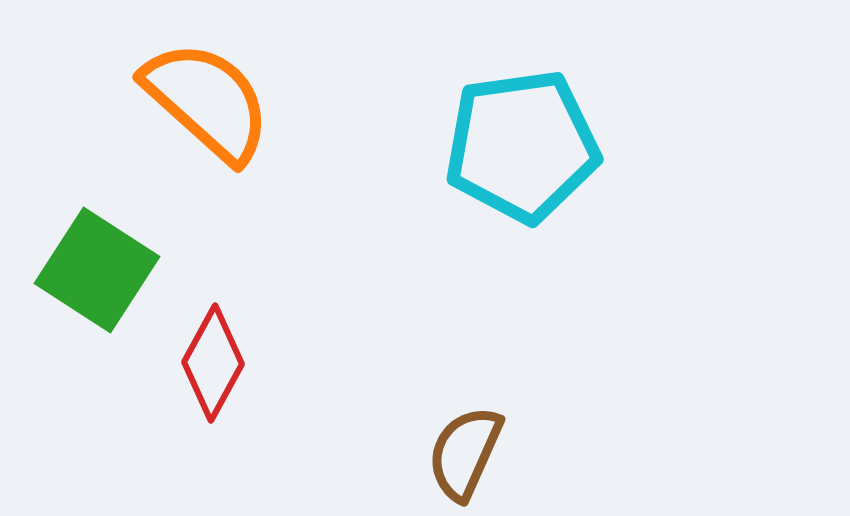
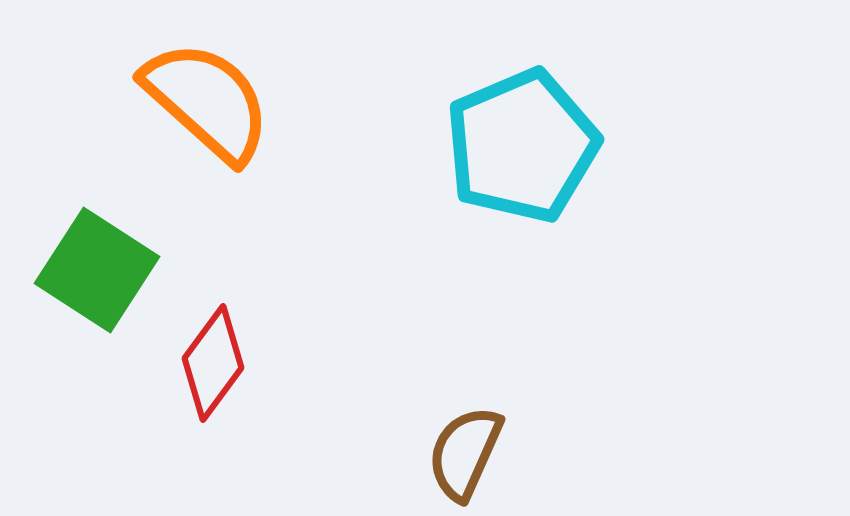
cyan pentagon: rotated 15 degrees counterclockwise
red diamond: rotated 8 degrees clockwise
